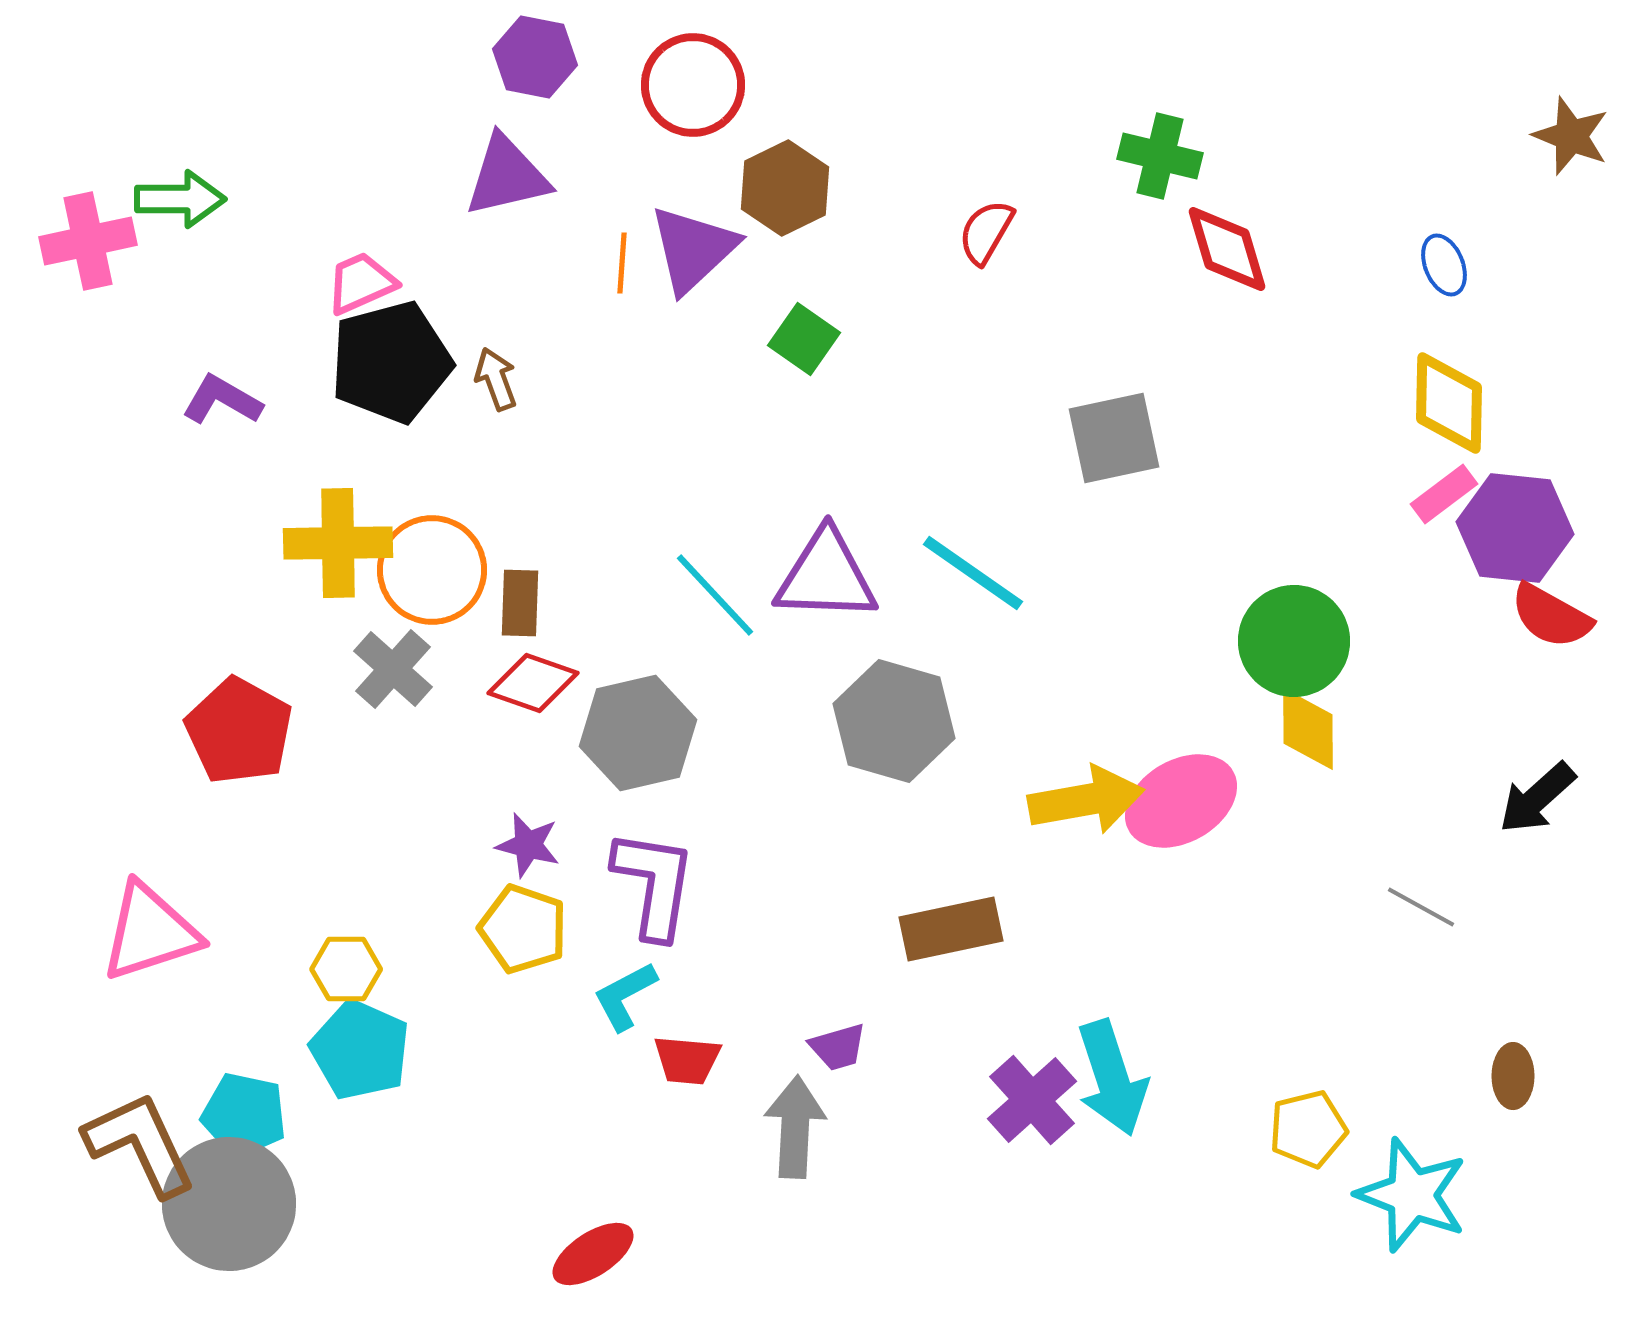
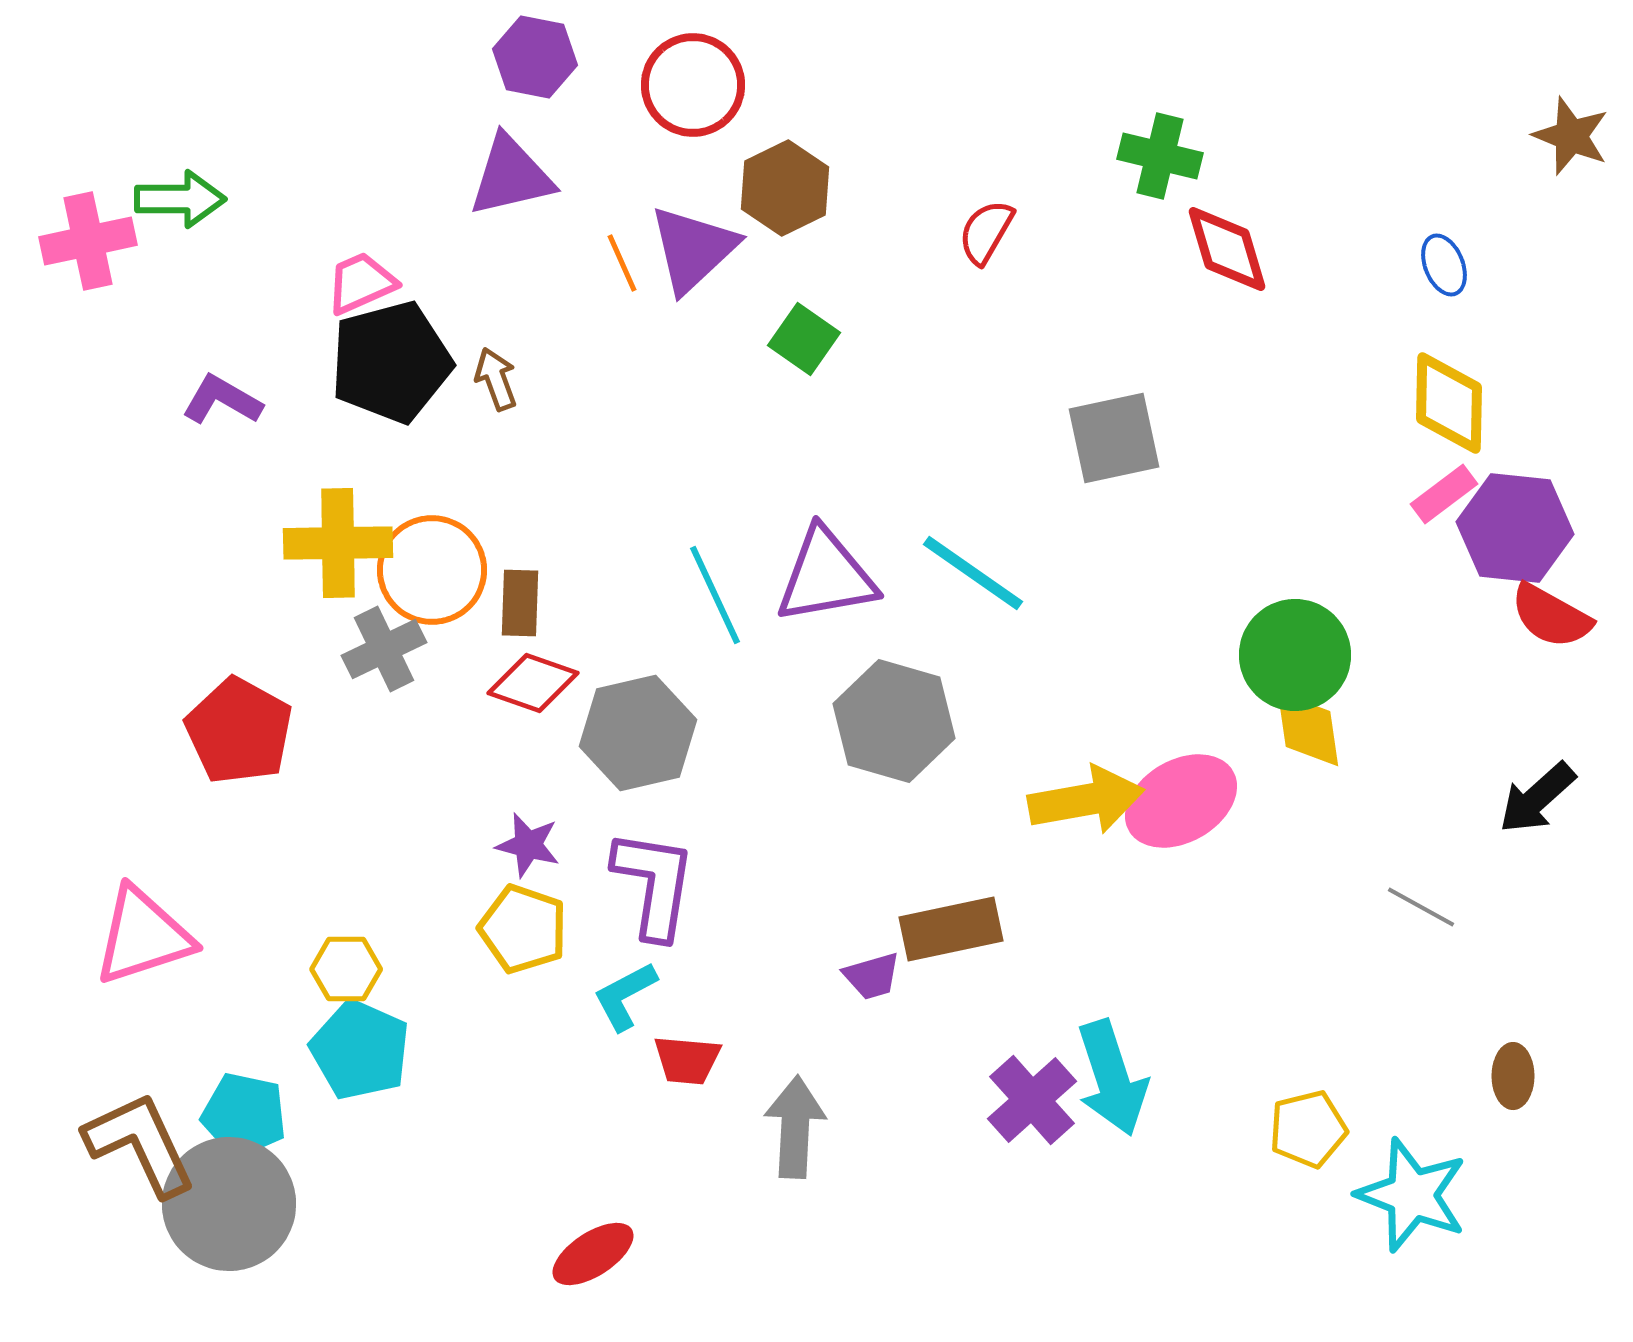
purple triangle at (507, 176): moved 4 px right
orange line at (622, 263): rotated 28 degrees counterclockwise
purple triangle at (826, 576): rotated 12 degrees counterclockwise
cyan line at (715, 595): rotated 18 degrees clockwise
green circle at (1294, 641): moved 1 px right, 14 px down
gray cross at (393, 669): moved 9 px left, 20 px up; rotated 22 degrees clockwise
yellow diamond at (1308, 729): rotated 8 degrees counterclockwise
pink triangle at (150, 932): moved 7 px left, 4 px down
purple trapezoid at (838, 1047): moved 34 px right, 71 px up
